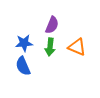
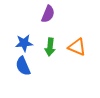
purple semicircle: moved 4 px left, 11 px up
